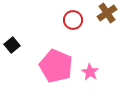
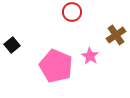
brown cross: moved 9 px right, 22 px down
red circle: moved 1 px left, 8 px up
pink star: moved 16 px up
